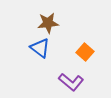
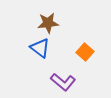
purple L-shape: moved 8 px left
